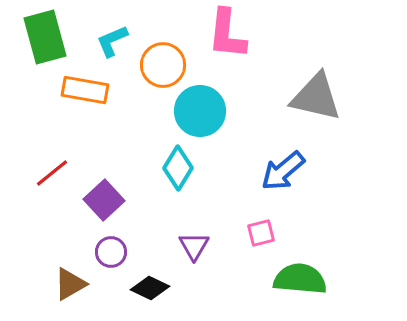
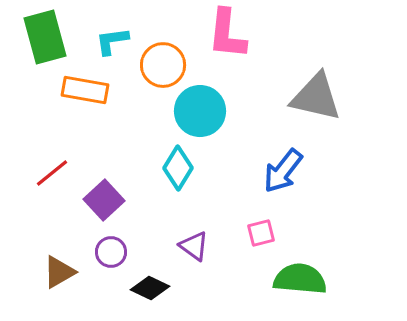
cyan L-shape: rotated 15 degrees clockwise
blue arrow: rotated 12 degrees counterclockwise
purple triangle: rotated 24 degrees counterclockwise
brown triangle: moved 11 px left, 12 px up
